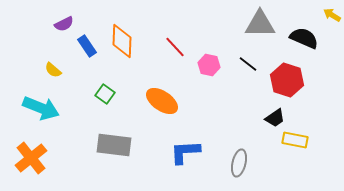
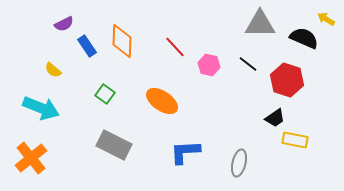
yellow arrow: moved 6 px left, 4 px down
gray rectangle: rotated 20 degrees clockwise
